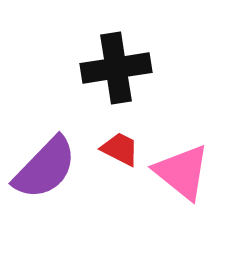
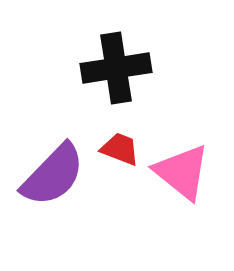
red trapezoid: rotated 6 degrees counterclockwise
purple semicircle: moved 8 px right, 7 px down
